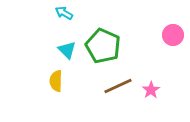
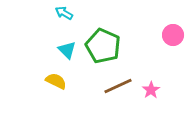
yellow semicircle: rotated 115 degrees clockwise
